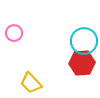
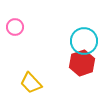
pink circle: moved 1 px right, 6 px up
red hexagon: rotated 15 degrees counterclockwise
